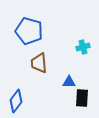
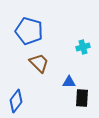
brown trapezoid: rotated 140 degrees clockwise
